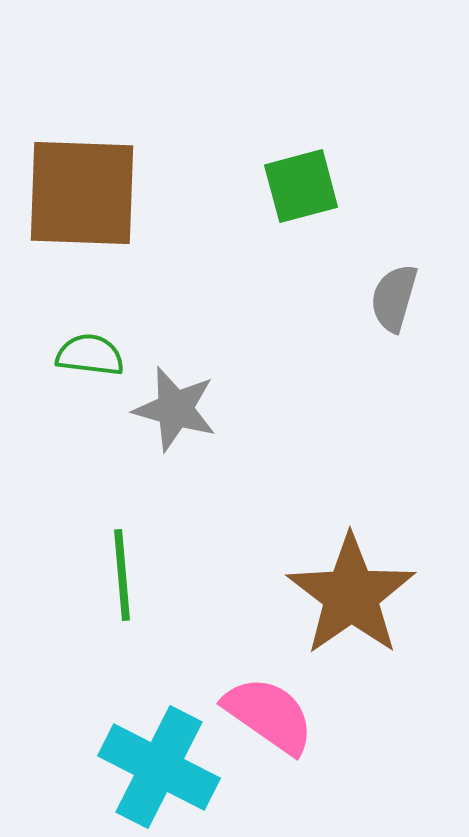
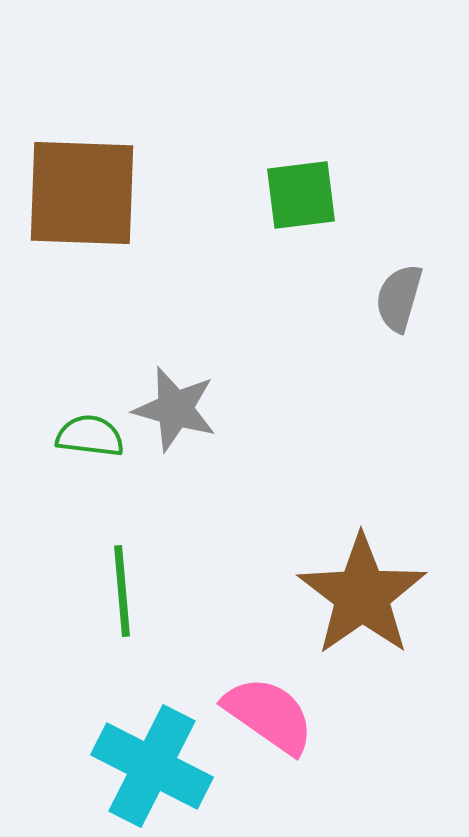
green square: moved 9 px down; rotated 8 degrees clockwise
gray semicircle: moved 5 px right
green semicircle: moved 81 px down
green line: moved 16 px down
brown star: moved 11 px right
cyan cross: moved 7 px left, 1 px up
